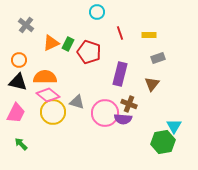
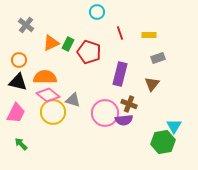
gray triangle: moved 4 px left, 2 px up
purple semicircle: moved 1 px right, 1 px down; rotated 12 degrees counterclockwise
